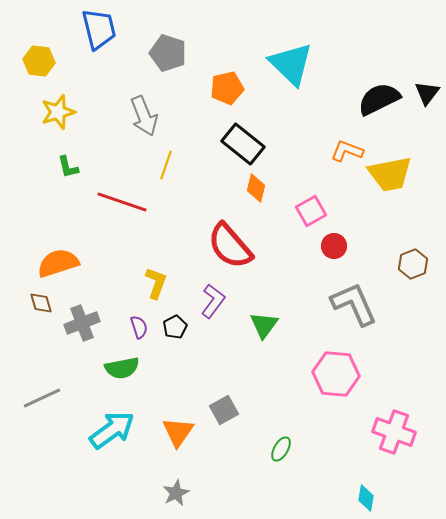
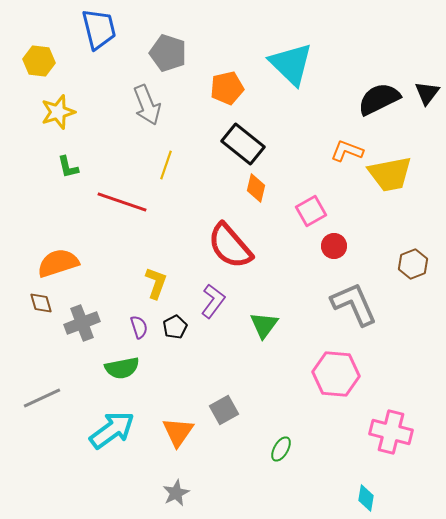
gray arrow: moved 3 px right, 11 px up
pink cross: moved 3 px left; rotated 6 degrees counterclockwise
